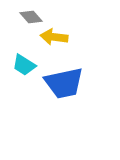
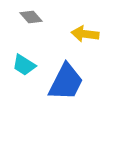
yellow arrow: moved 31 px right, 3 px up
blue trapezoid: moved 2 px right, 1 px up; rotated 51 degrees counterclockwise
